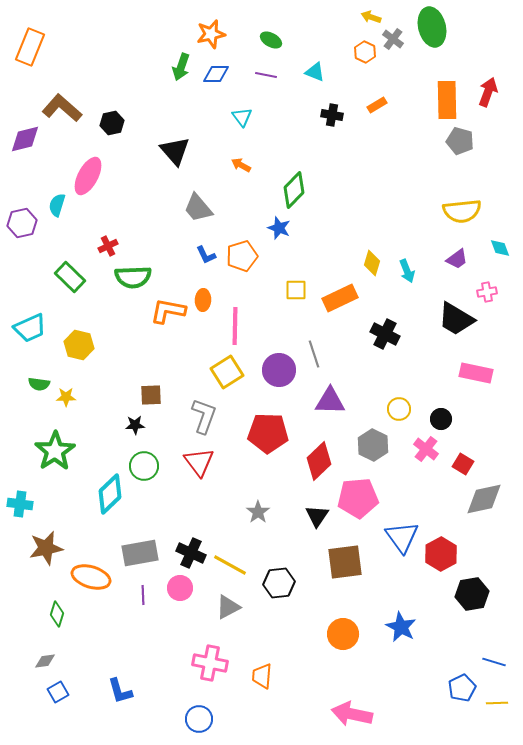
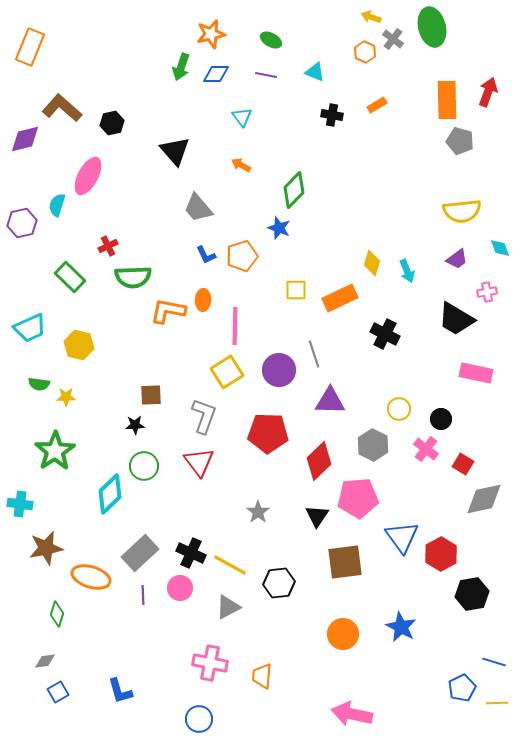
gray rectangle at (140, 553): rotated 33 degrees counterclockwise
